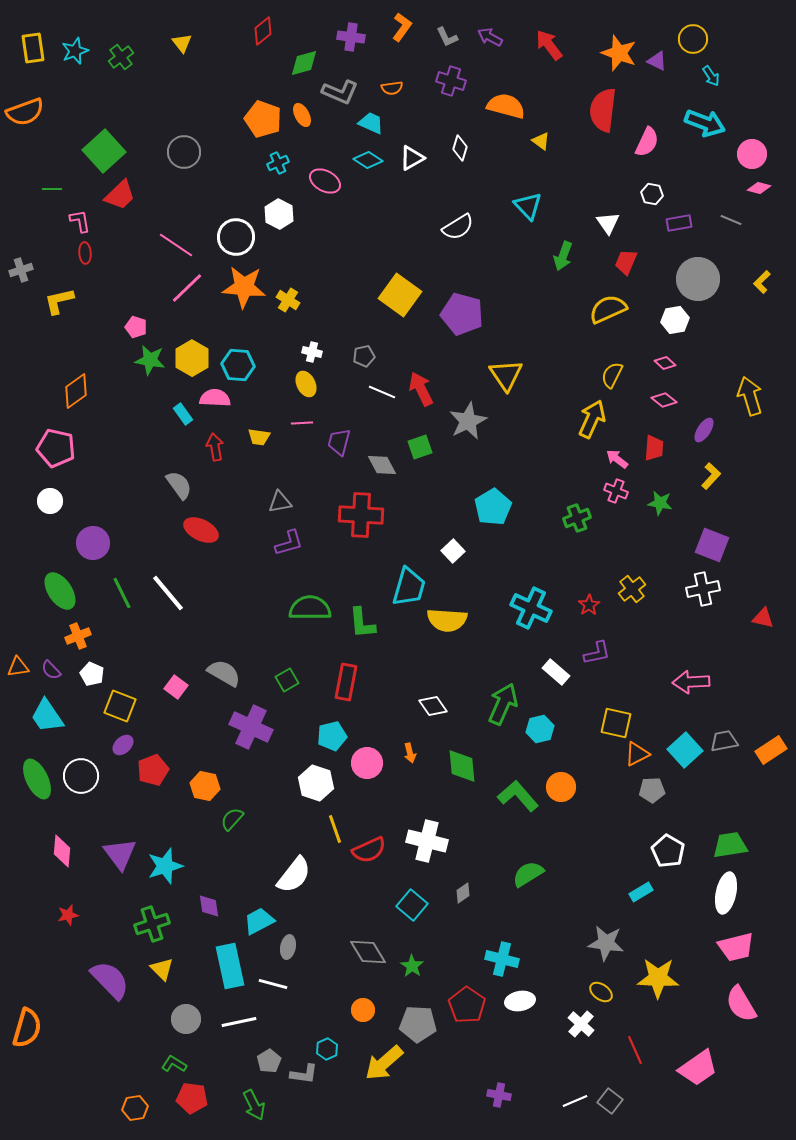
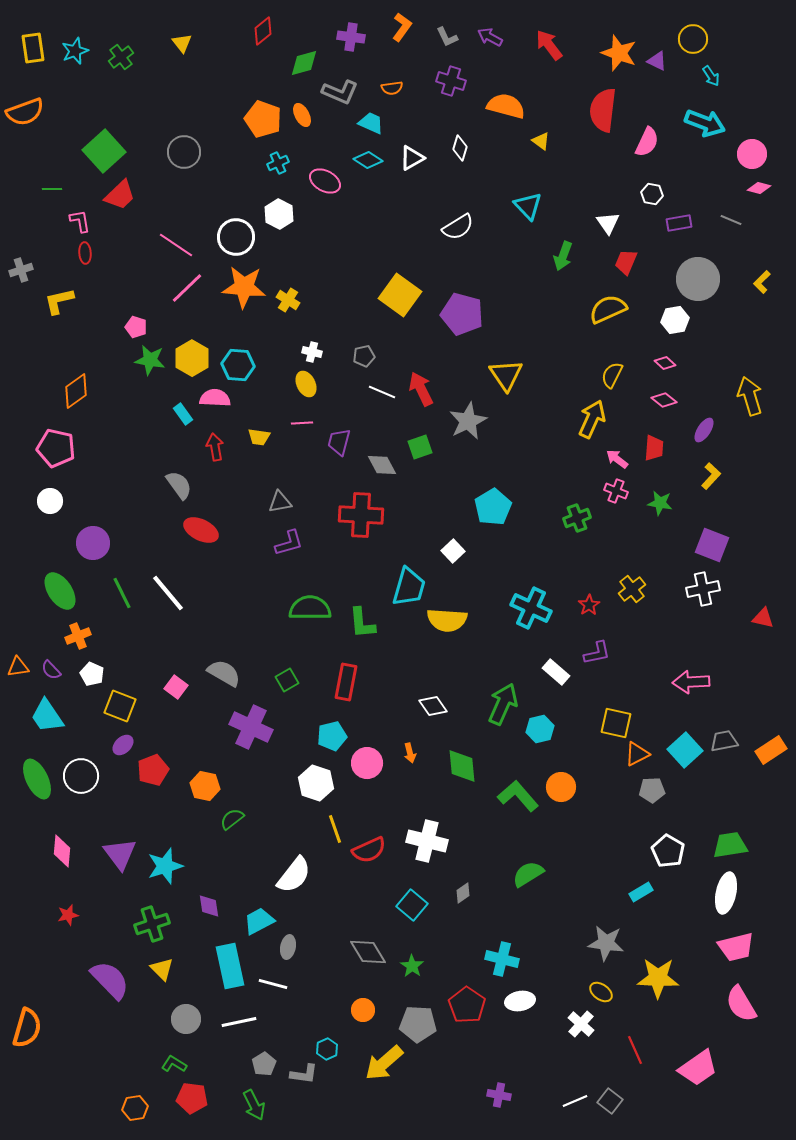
green semicircle at (232, 819): rotated 10 degrees clockwise
gray pentagon at (269, 1061): moved 5 px left, 3 px down
